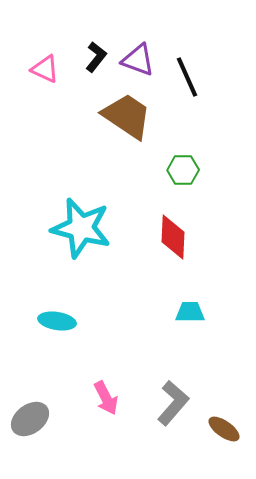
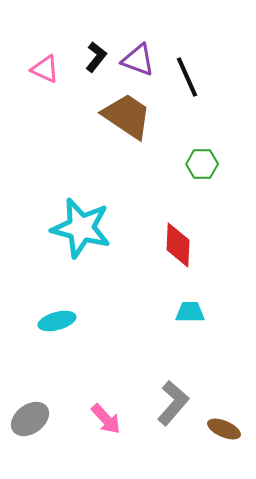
green hexagon: moved 19 px right, 6 px up
red diamond: moved 5 px right, 8 px down
cyan ellipse: rotated 24 degrees counterclockwise
pink arrow: moved 21 px down; rotated 16 degrees counterclockwise
brown ellipse: rotated 12 degrees counterclockwise
